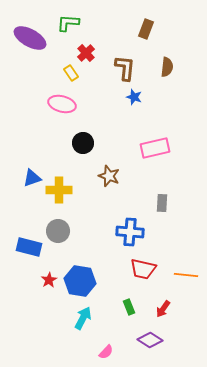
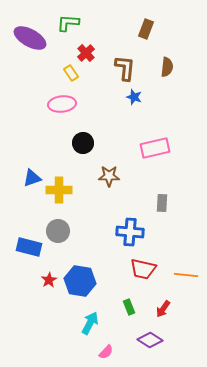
pink ellipse: rotated 20 degrees counterclockwise
brown star: rotated 20 degrees counterclockwise
cyan arrow: moved 7 px right, 5 px down
